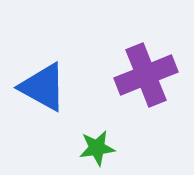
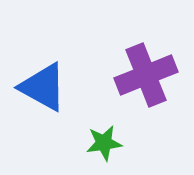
green star: moved 7 px right, 5 px up
